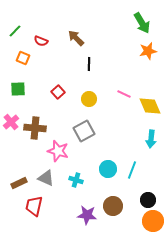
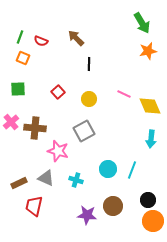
green line: moved 5 px right, 6 px down; rotated 24 degrees counterclockwise
